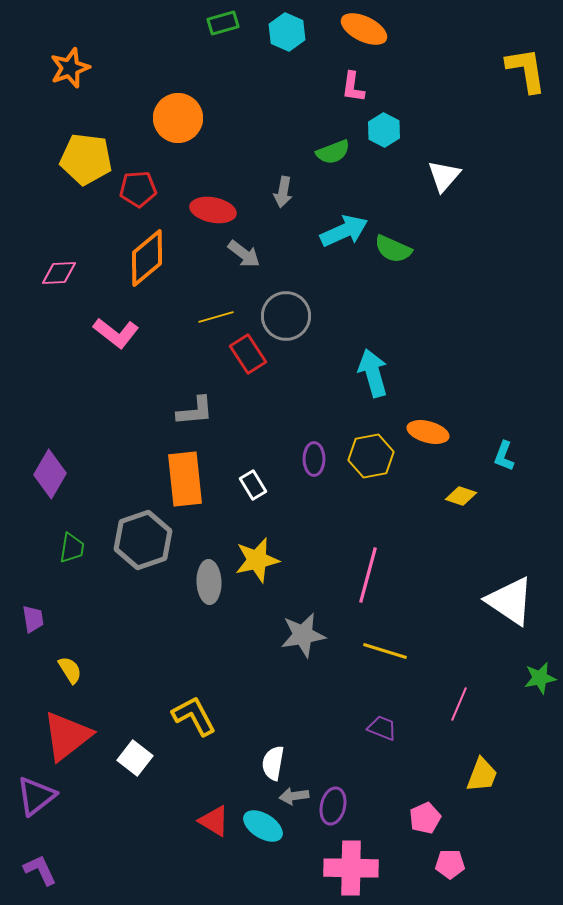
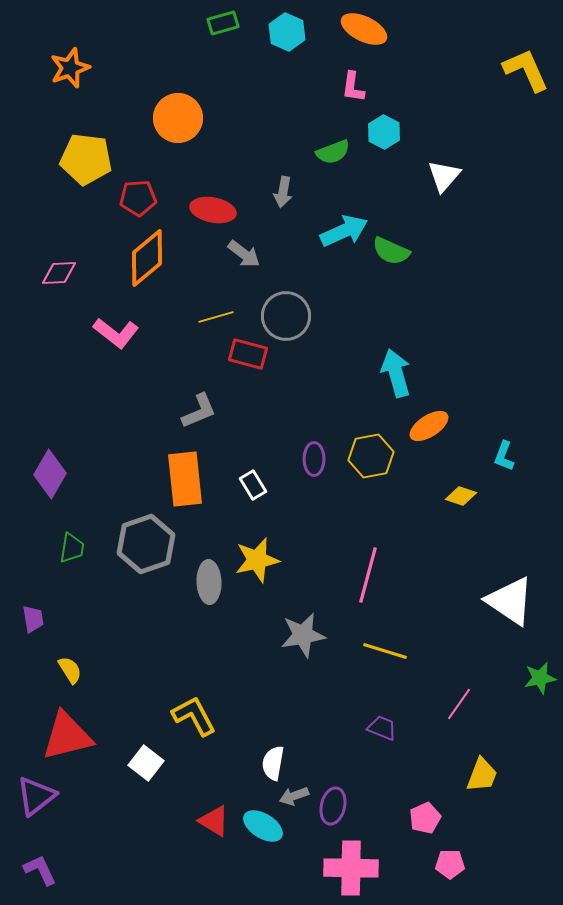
yellow L-shape at (526, 70): rotated 15 degrees counterclockwise
cyan hexagon at (384, 130): moved 2 px down
red pentagon at (138, 189): moved 9 px down
green semicircle at (393, 249): moved 2 px left, 2 px down
red rectangle at (248, 354): rotated 42 degrees counterclockwise
cyan arrow at (373, 373): moved 23 px right
gray L-shape at (195, 411): moved 4 px right; rotated 18 degrees counterclockwise
orange ellipse at (428, 432): moved 1 px right, 6 px up; rotated 48 degrees counterclockwise
gray hexagon at (143, 540): moved 3 px right, 4 px down
pink line at (459, 704): rotated 12 degrees clockwise
red triangle at (67, 736): rotated 24 degrees clockwise
white square at (135, 758): moved 11 px right, 5 px down
gray arrow at (294, 796): rotated 12 degrees counterclockwise
